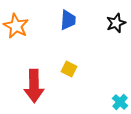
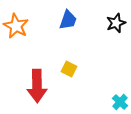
blue trapezoid: rotated 15 degrees clockwise
red arrow: moved 3 px right
